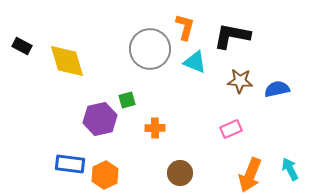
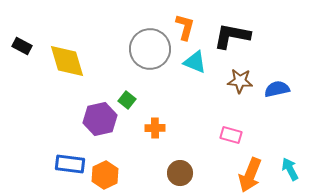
green square: rotated 36 degrees counterclockwise
pink rectangle: moved 6 px down; rotated 40 degrees clockwise
